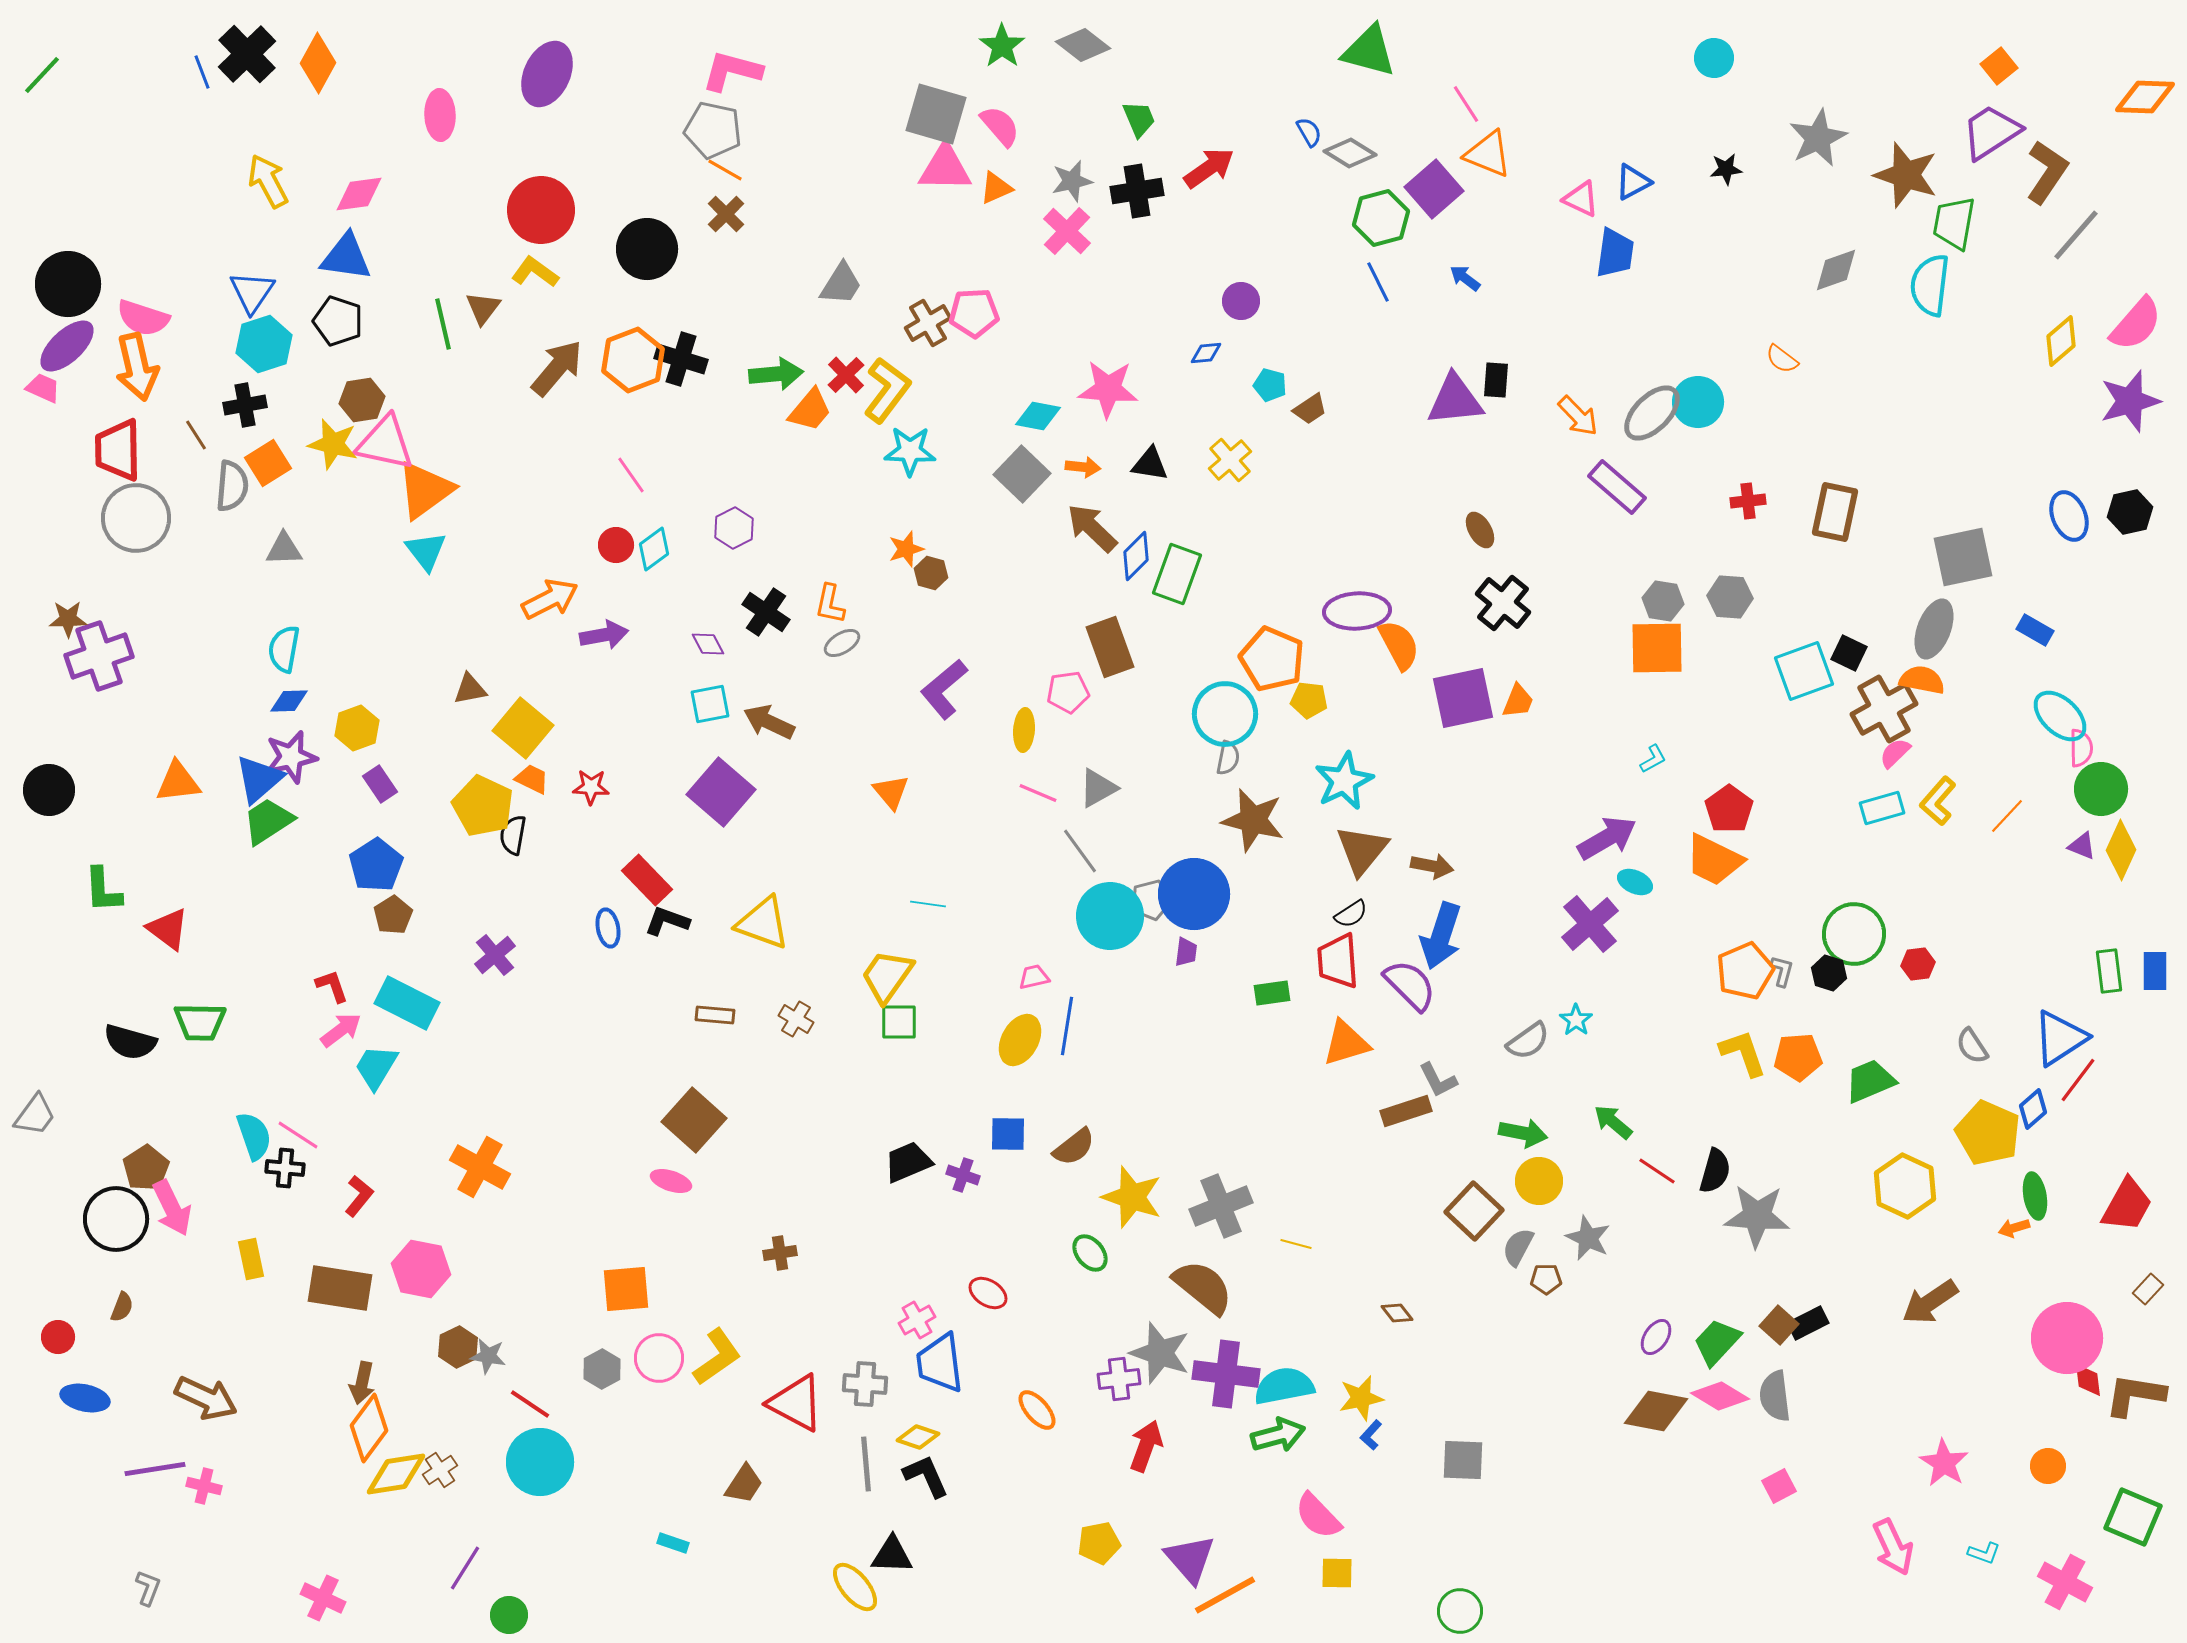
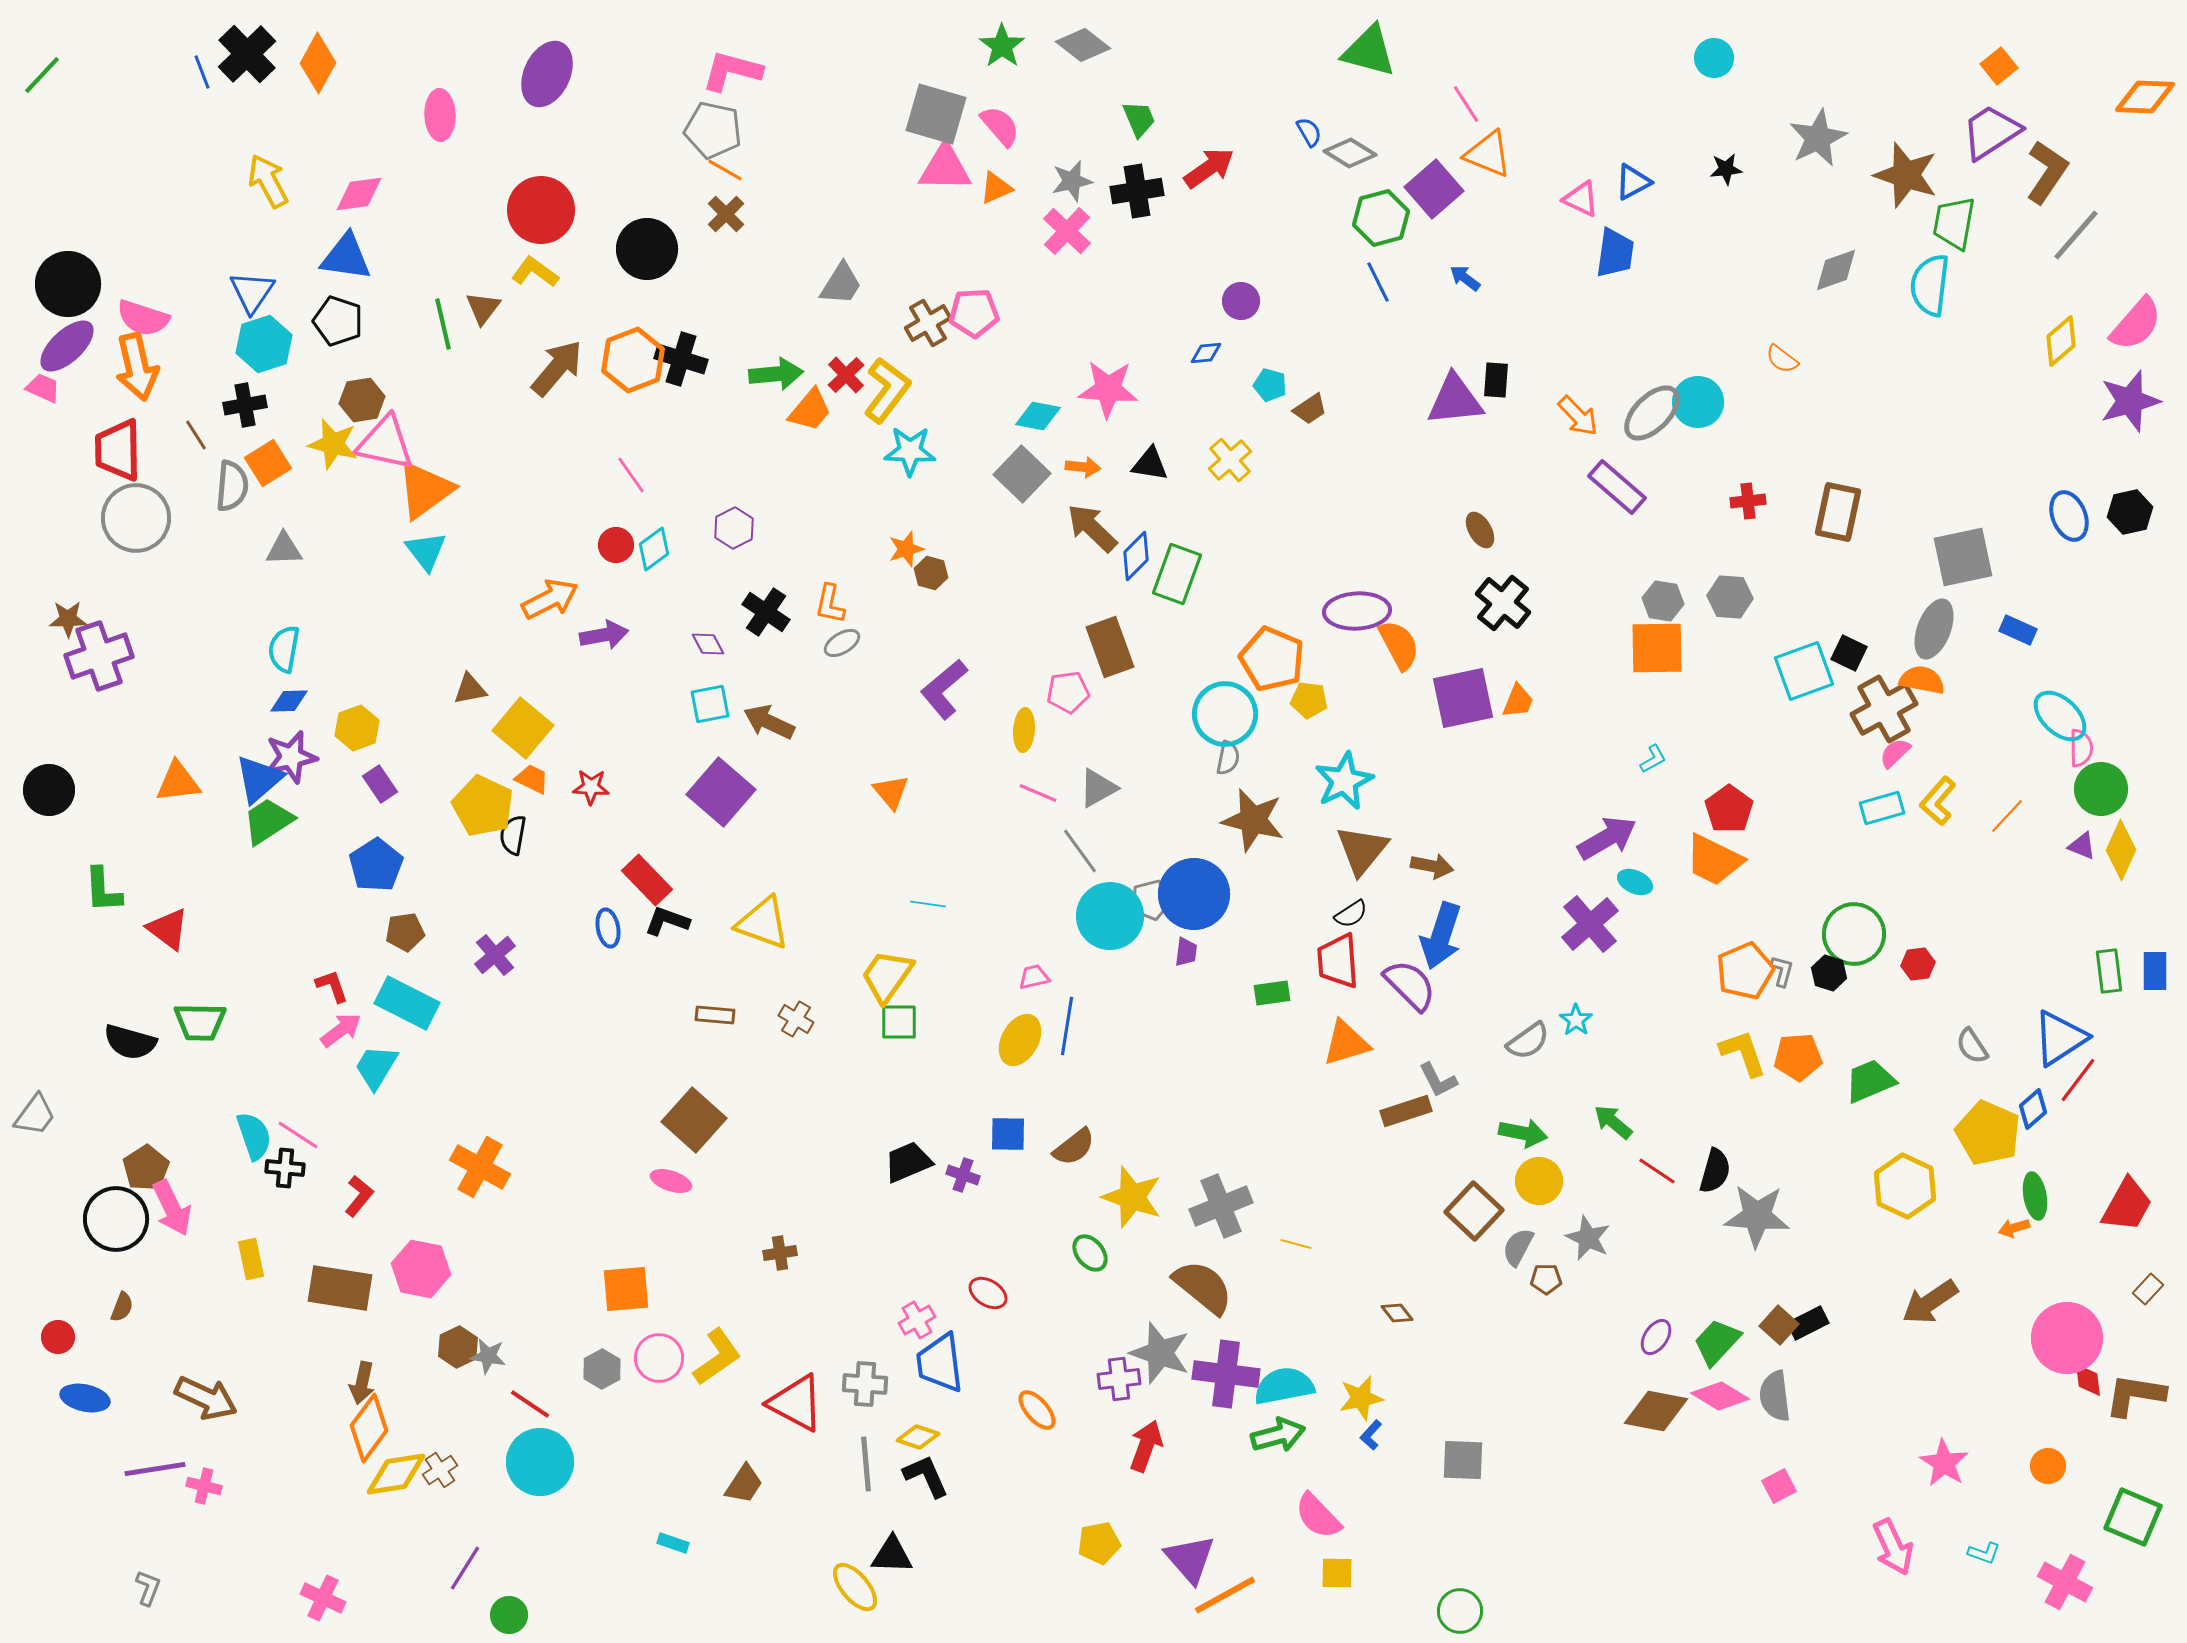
brown rectangle at (1835, 512): moved 3 px right
blue rectangle at (2035, 630): moved 17 px left; rotated 6 degrees counterclockwise
brown pentagon at (393, 915): moved 12 px right, 17 px down; rotated 24 degrees clockwise
